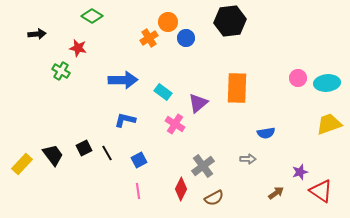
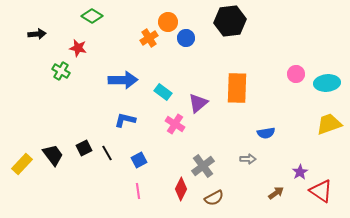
pink circle: moved 2 px left, 4 px up
purple star: rotated 14 degrees counterclockwise
